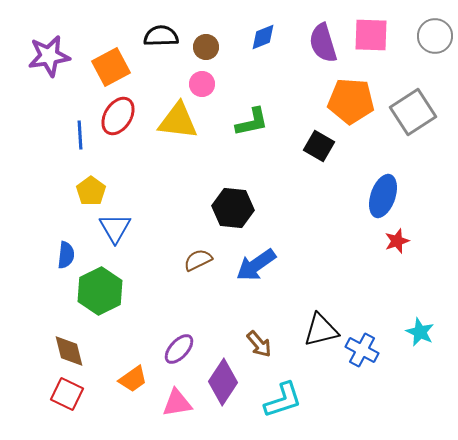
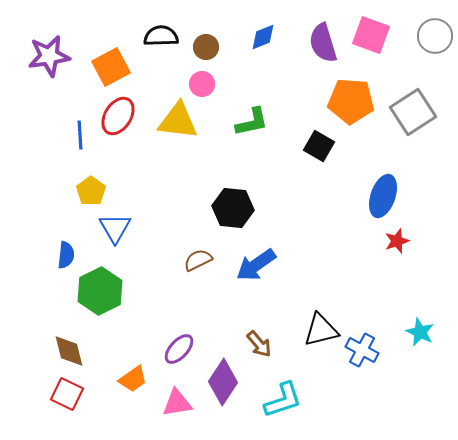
pink square: rotated 18 degrees clockwise
